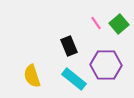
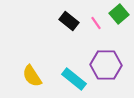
green square: moved 10 px up
black rectangle: moved 25 px up; rotated 30 degrees counterclockwise
yellow semicircle: rotated 15 degrees counterclockwise
